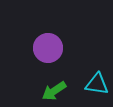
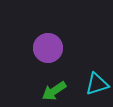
cyan triangle: rotated 25 degrees counterclockwise
